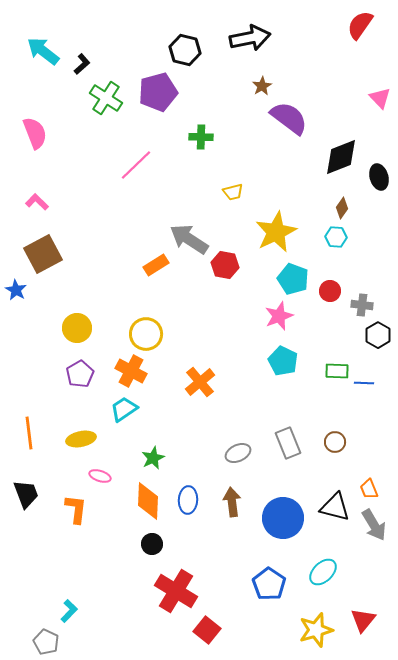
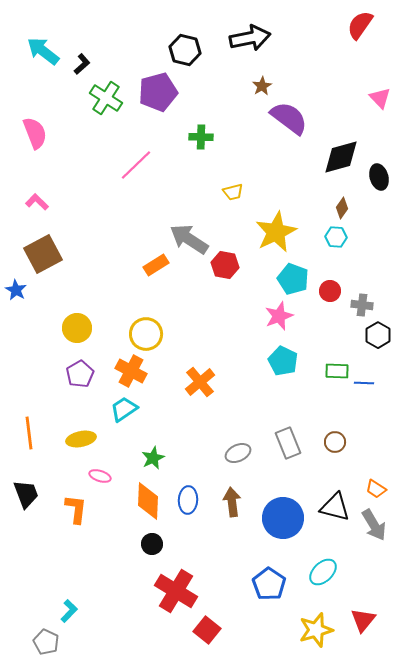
black diamond at (341, 157): rotated 6 degrees clockwise
orange trapezoid at (369, 489): moved 7 px right; rotated 35 degrees counterclockwise
